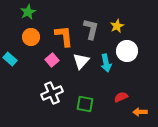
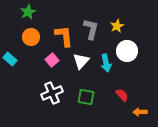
red semicircle: moved 1 px right, 2 px up; rotated 72 degrees clockwise
green square: moved 1 px right, 7 px up
